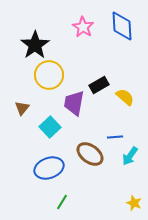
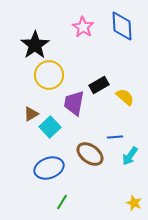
brown triangle: moved 9 px right, 6 px down; rotated 21 degrees clockwise
